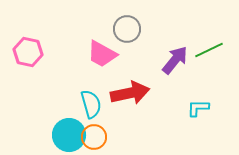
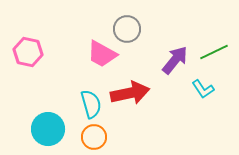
green line: moved 5 px right, 2 px down
cyan L-shape: moved 5 px right, 19 px up; rotated 125 degrees counterclockwise
cyan circle: moved 21 px left, 6 px up
